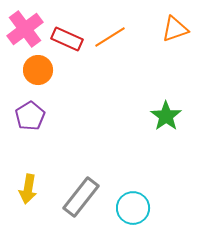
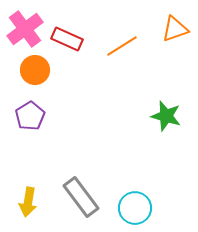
orange line: moved 12 px right, 9 px down
orange circle: moved 3 px left
green star: rotated 20 degrees counterclockwise
yellow arrow: moved 13 px down
gray rectangle: rotated 75 degrees counterclockwise
cyan circle: moved 2 px right
